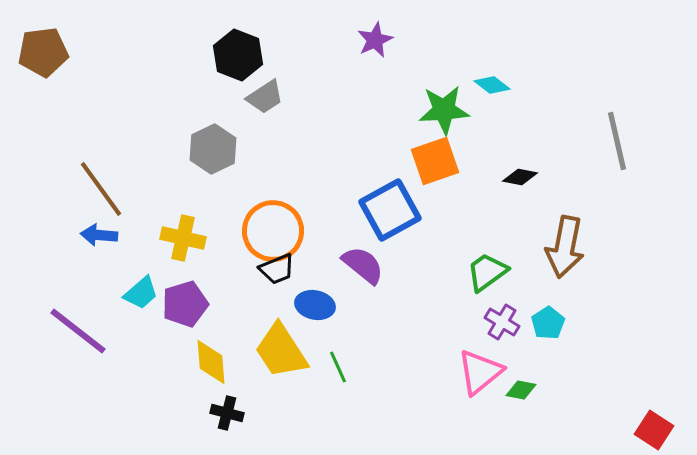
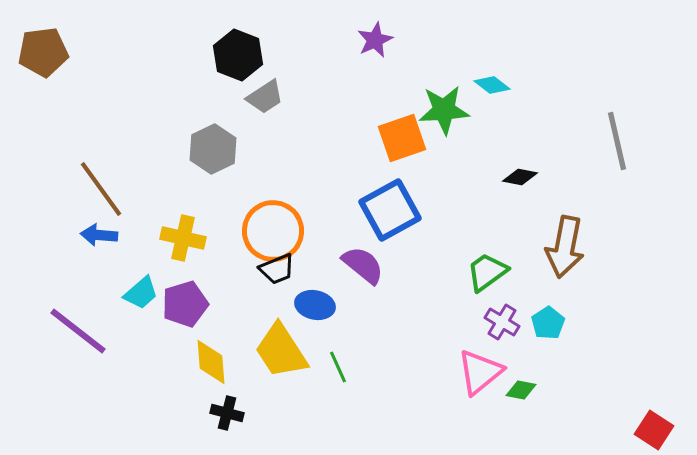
orange square: moved 33 px left, 23 px up
